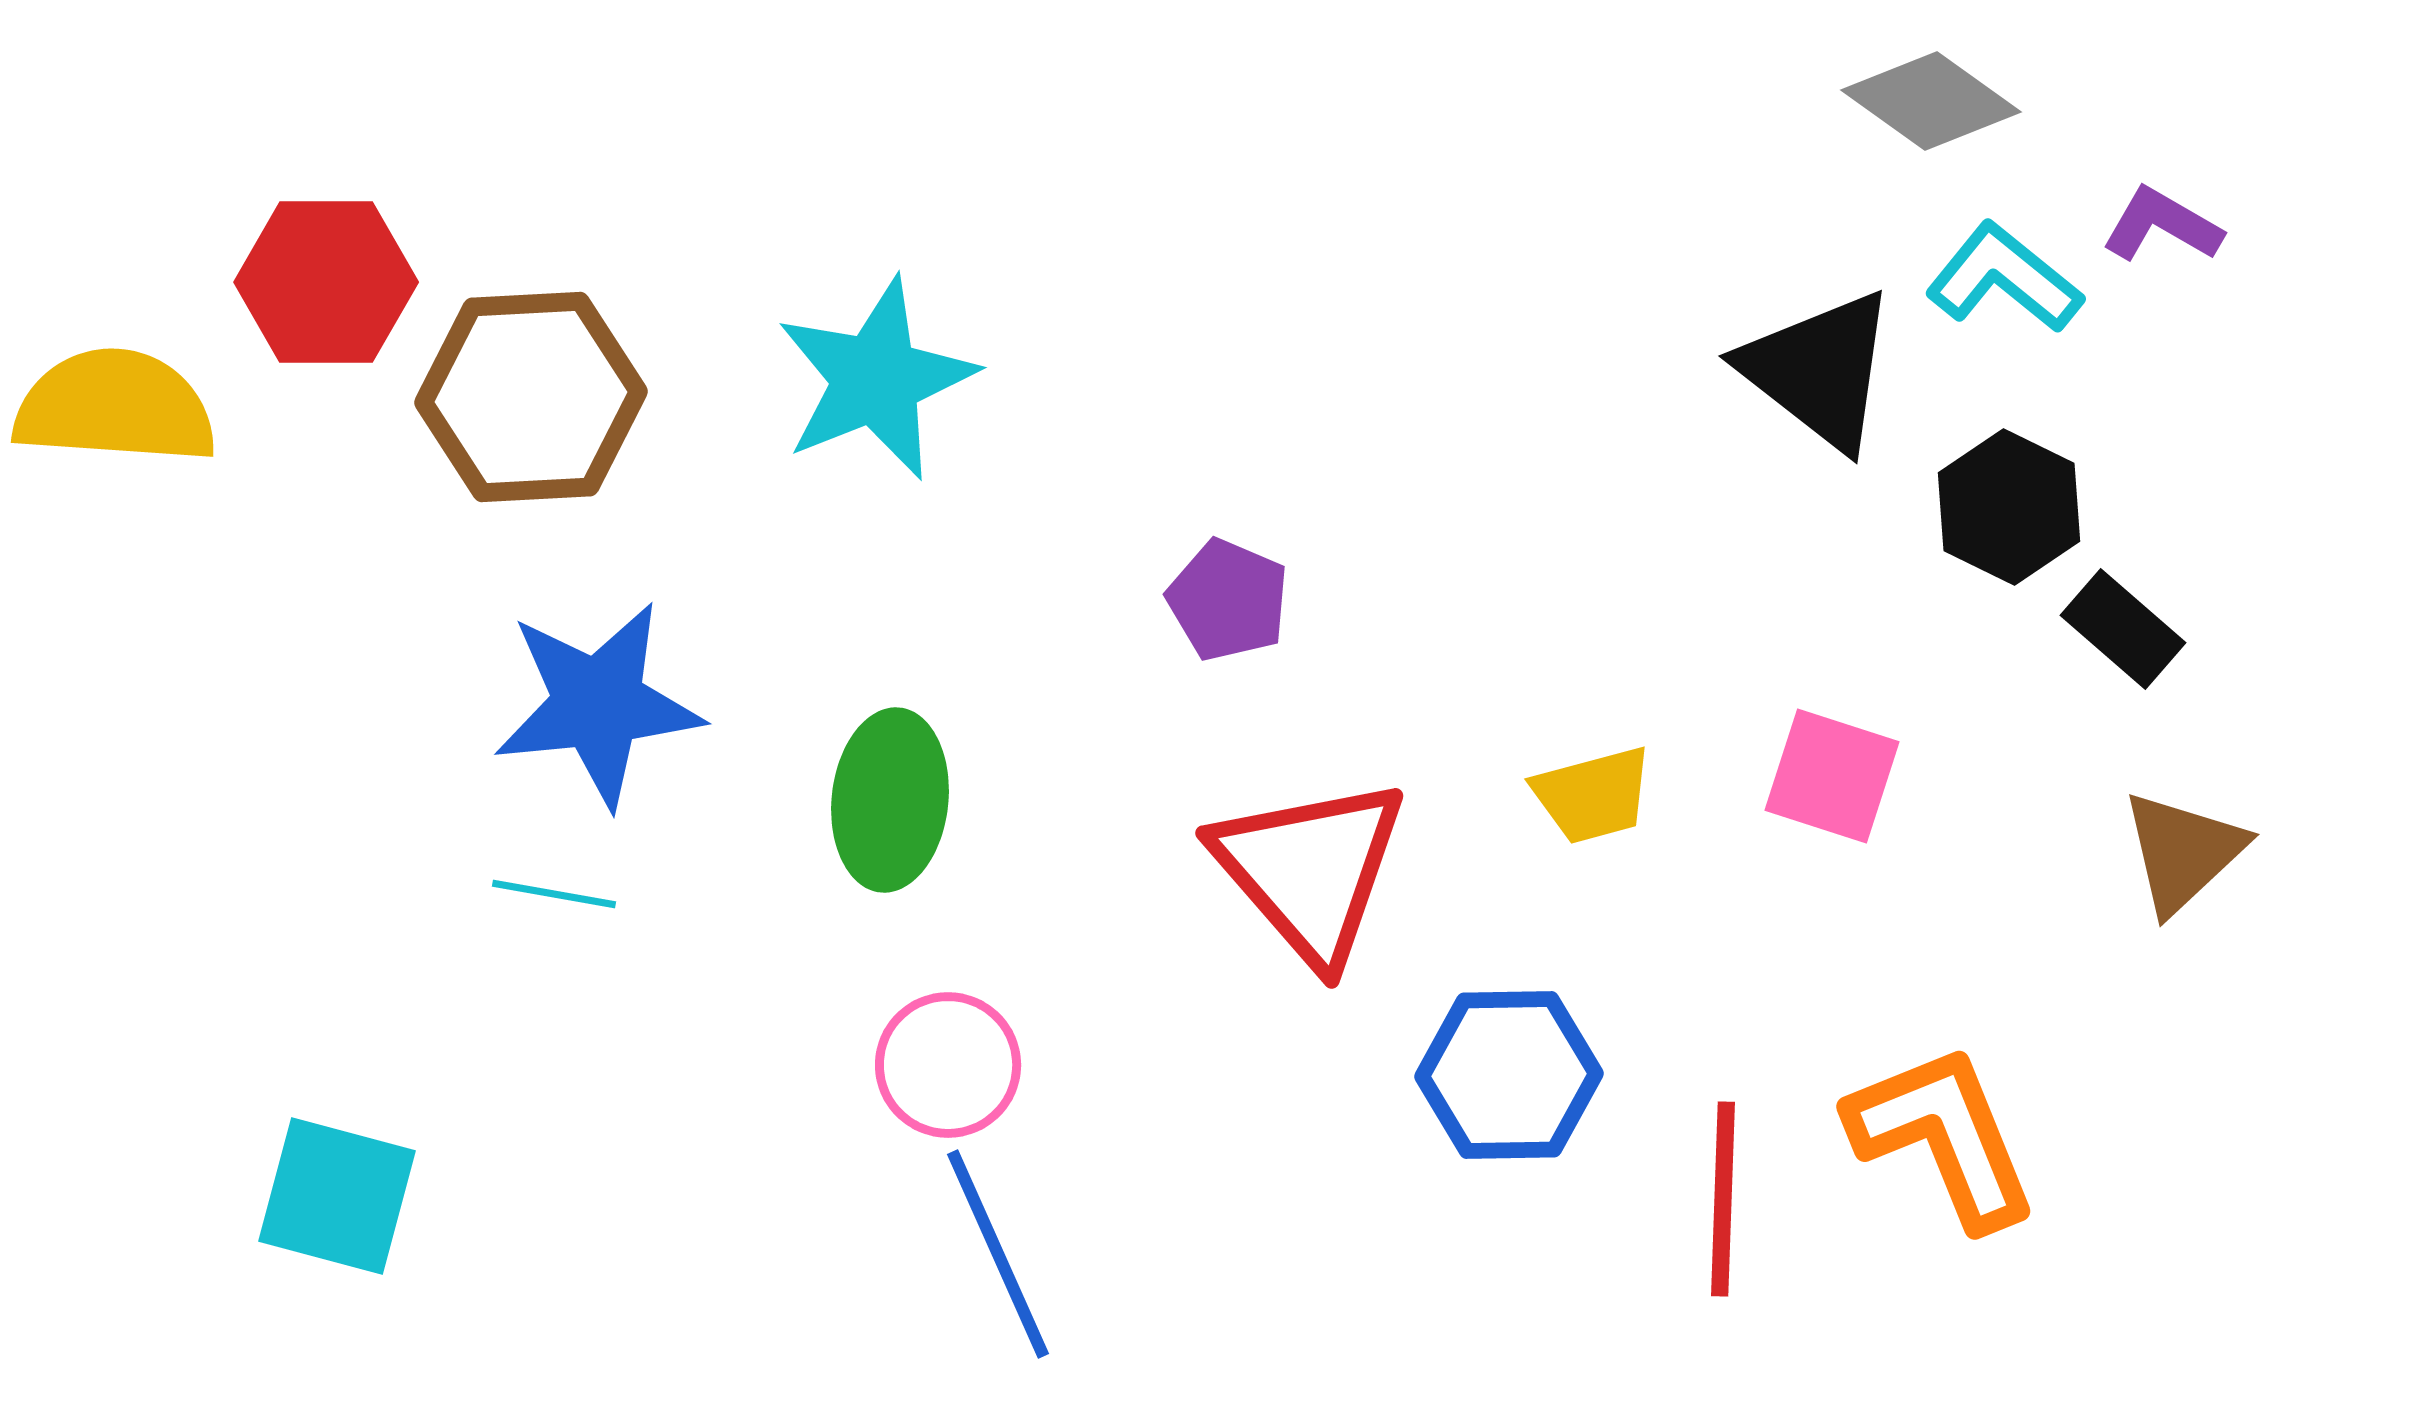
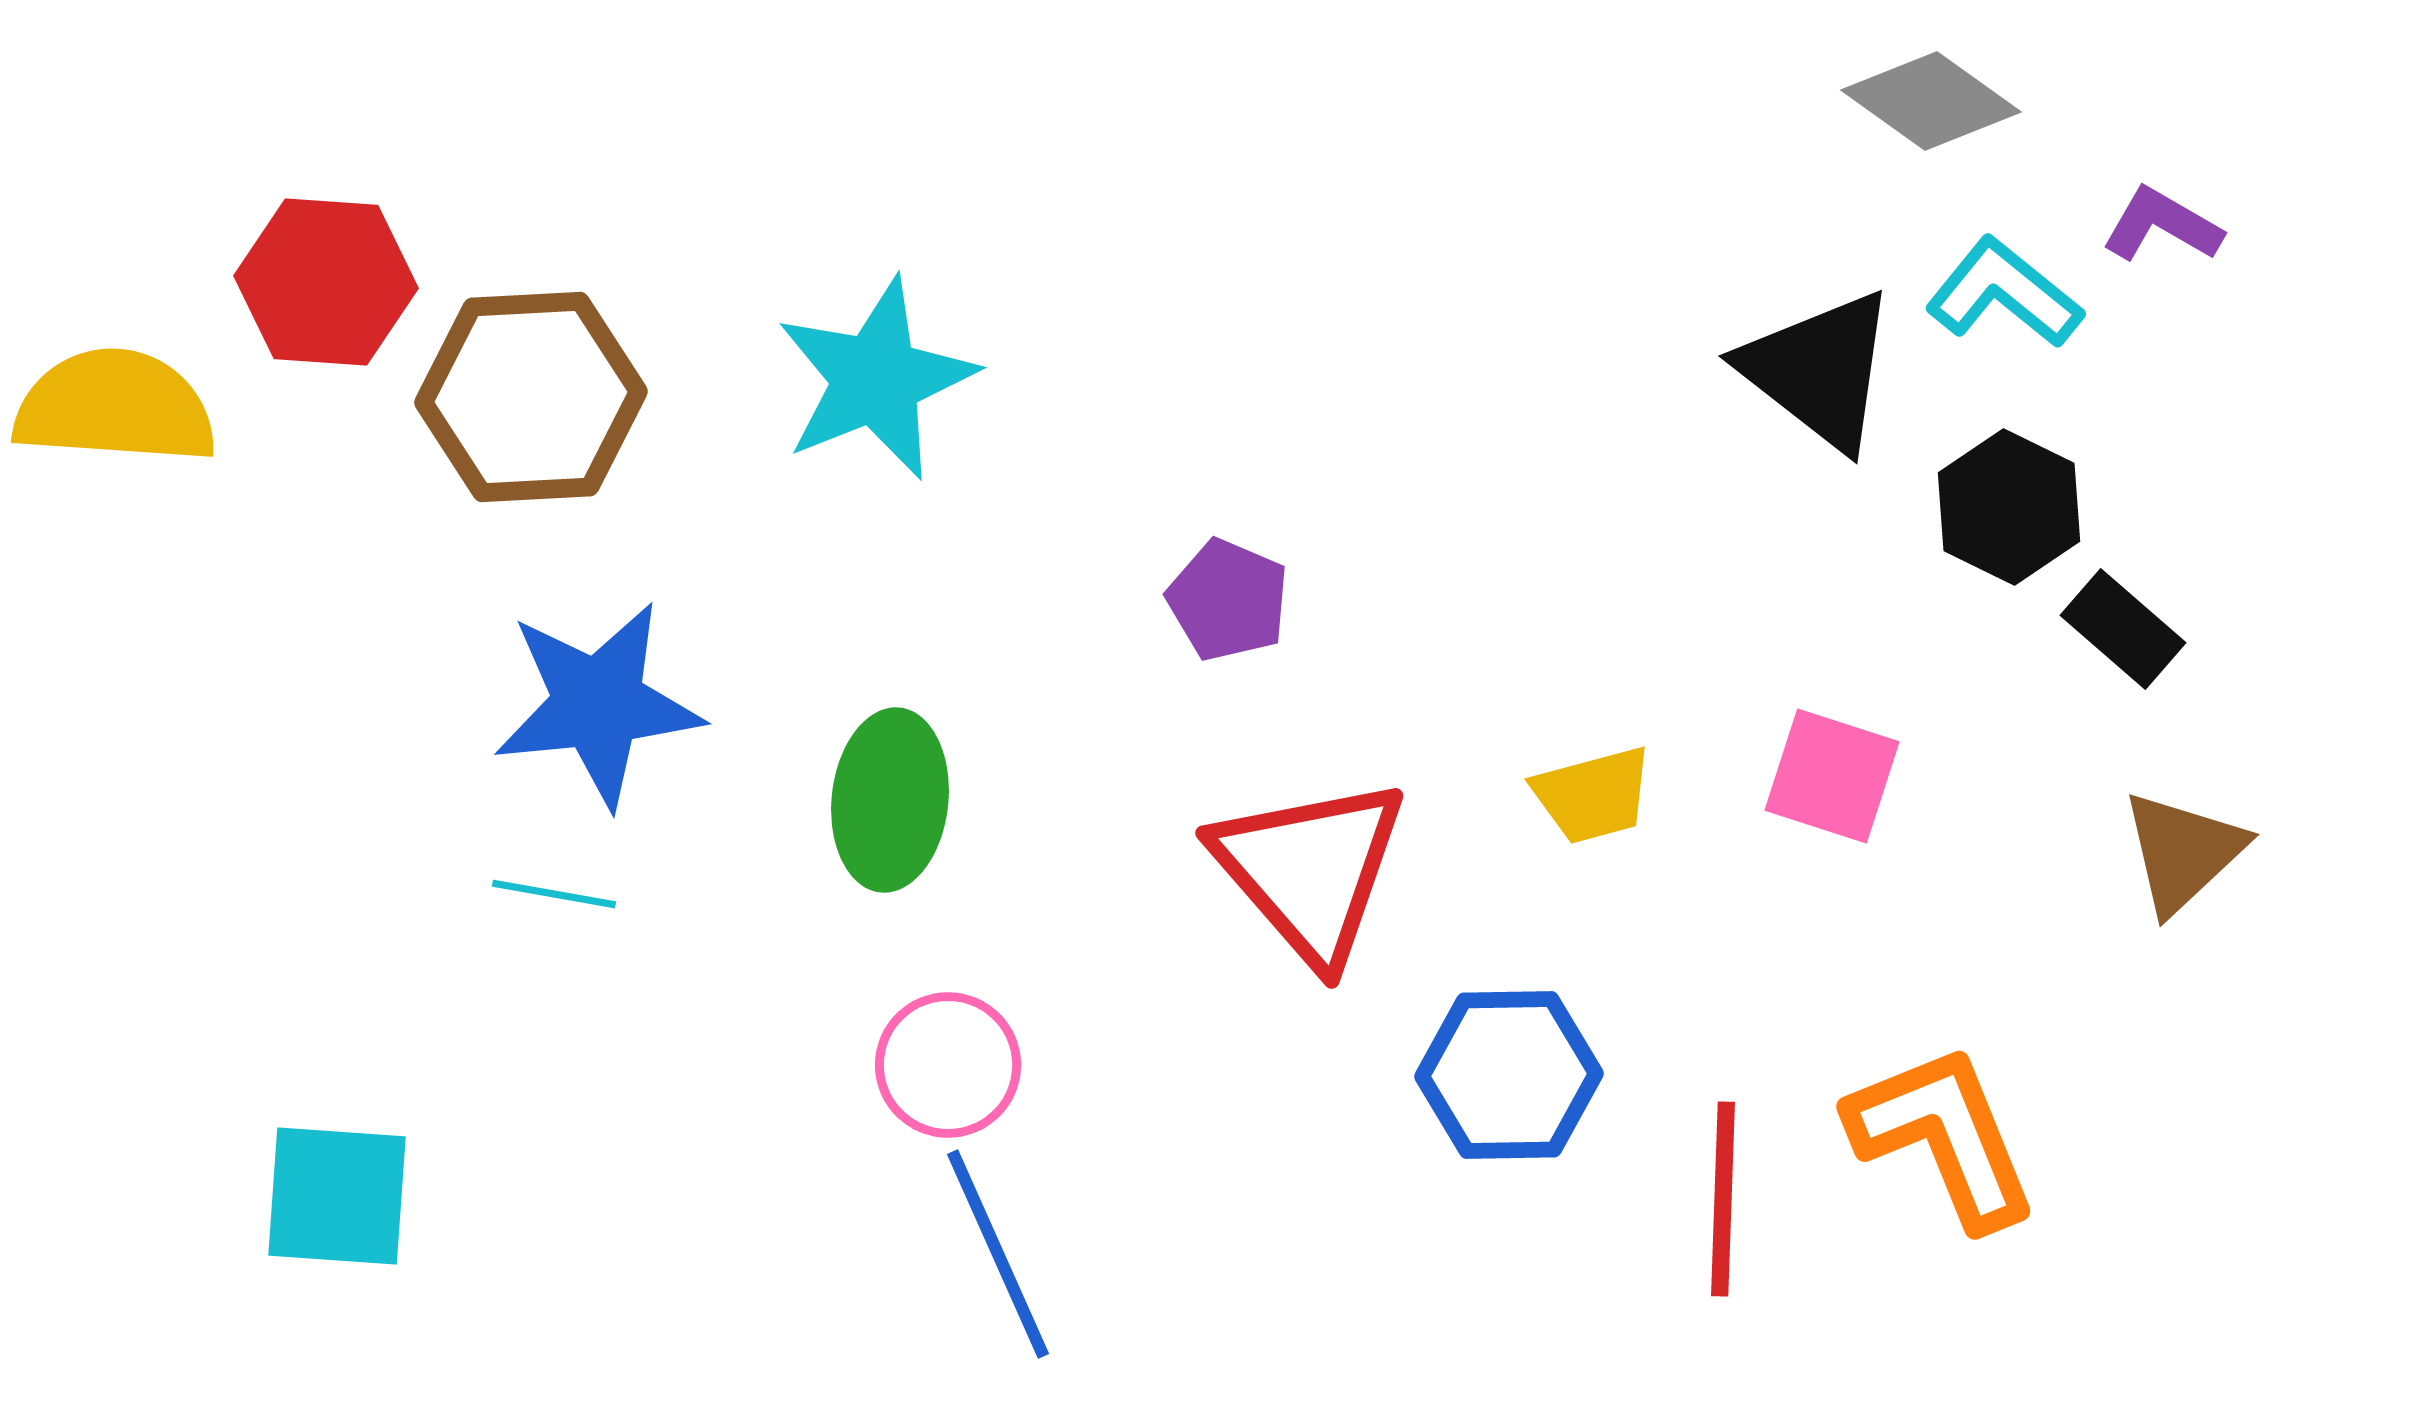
cyan L-shape: moved 15 px down
red hexagon: rotated 4 degrees clockwise
cyan square: rotated 11 degrees counterclockwise
